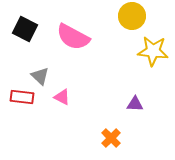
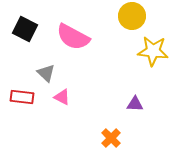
gray triangle: moved 6 px right, 3 px up
